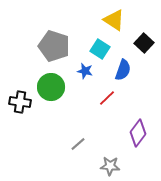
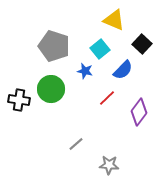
yellow triangle: rotated 10 degrees counterclockwise
black square: moved 2 px left, 1 px down
cyan square: rotated 18 degrees clockwise
blue semicircle: rotated 25 degrees clockwise
green circle: moved 2 px down
black cross: moved 1 px left, 2 px up
purple diamond: moved 1 px right, 21 px up
gray line: moved 2 px left
gray star: moved 1 px left, 1 px up
